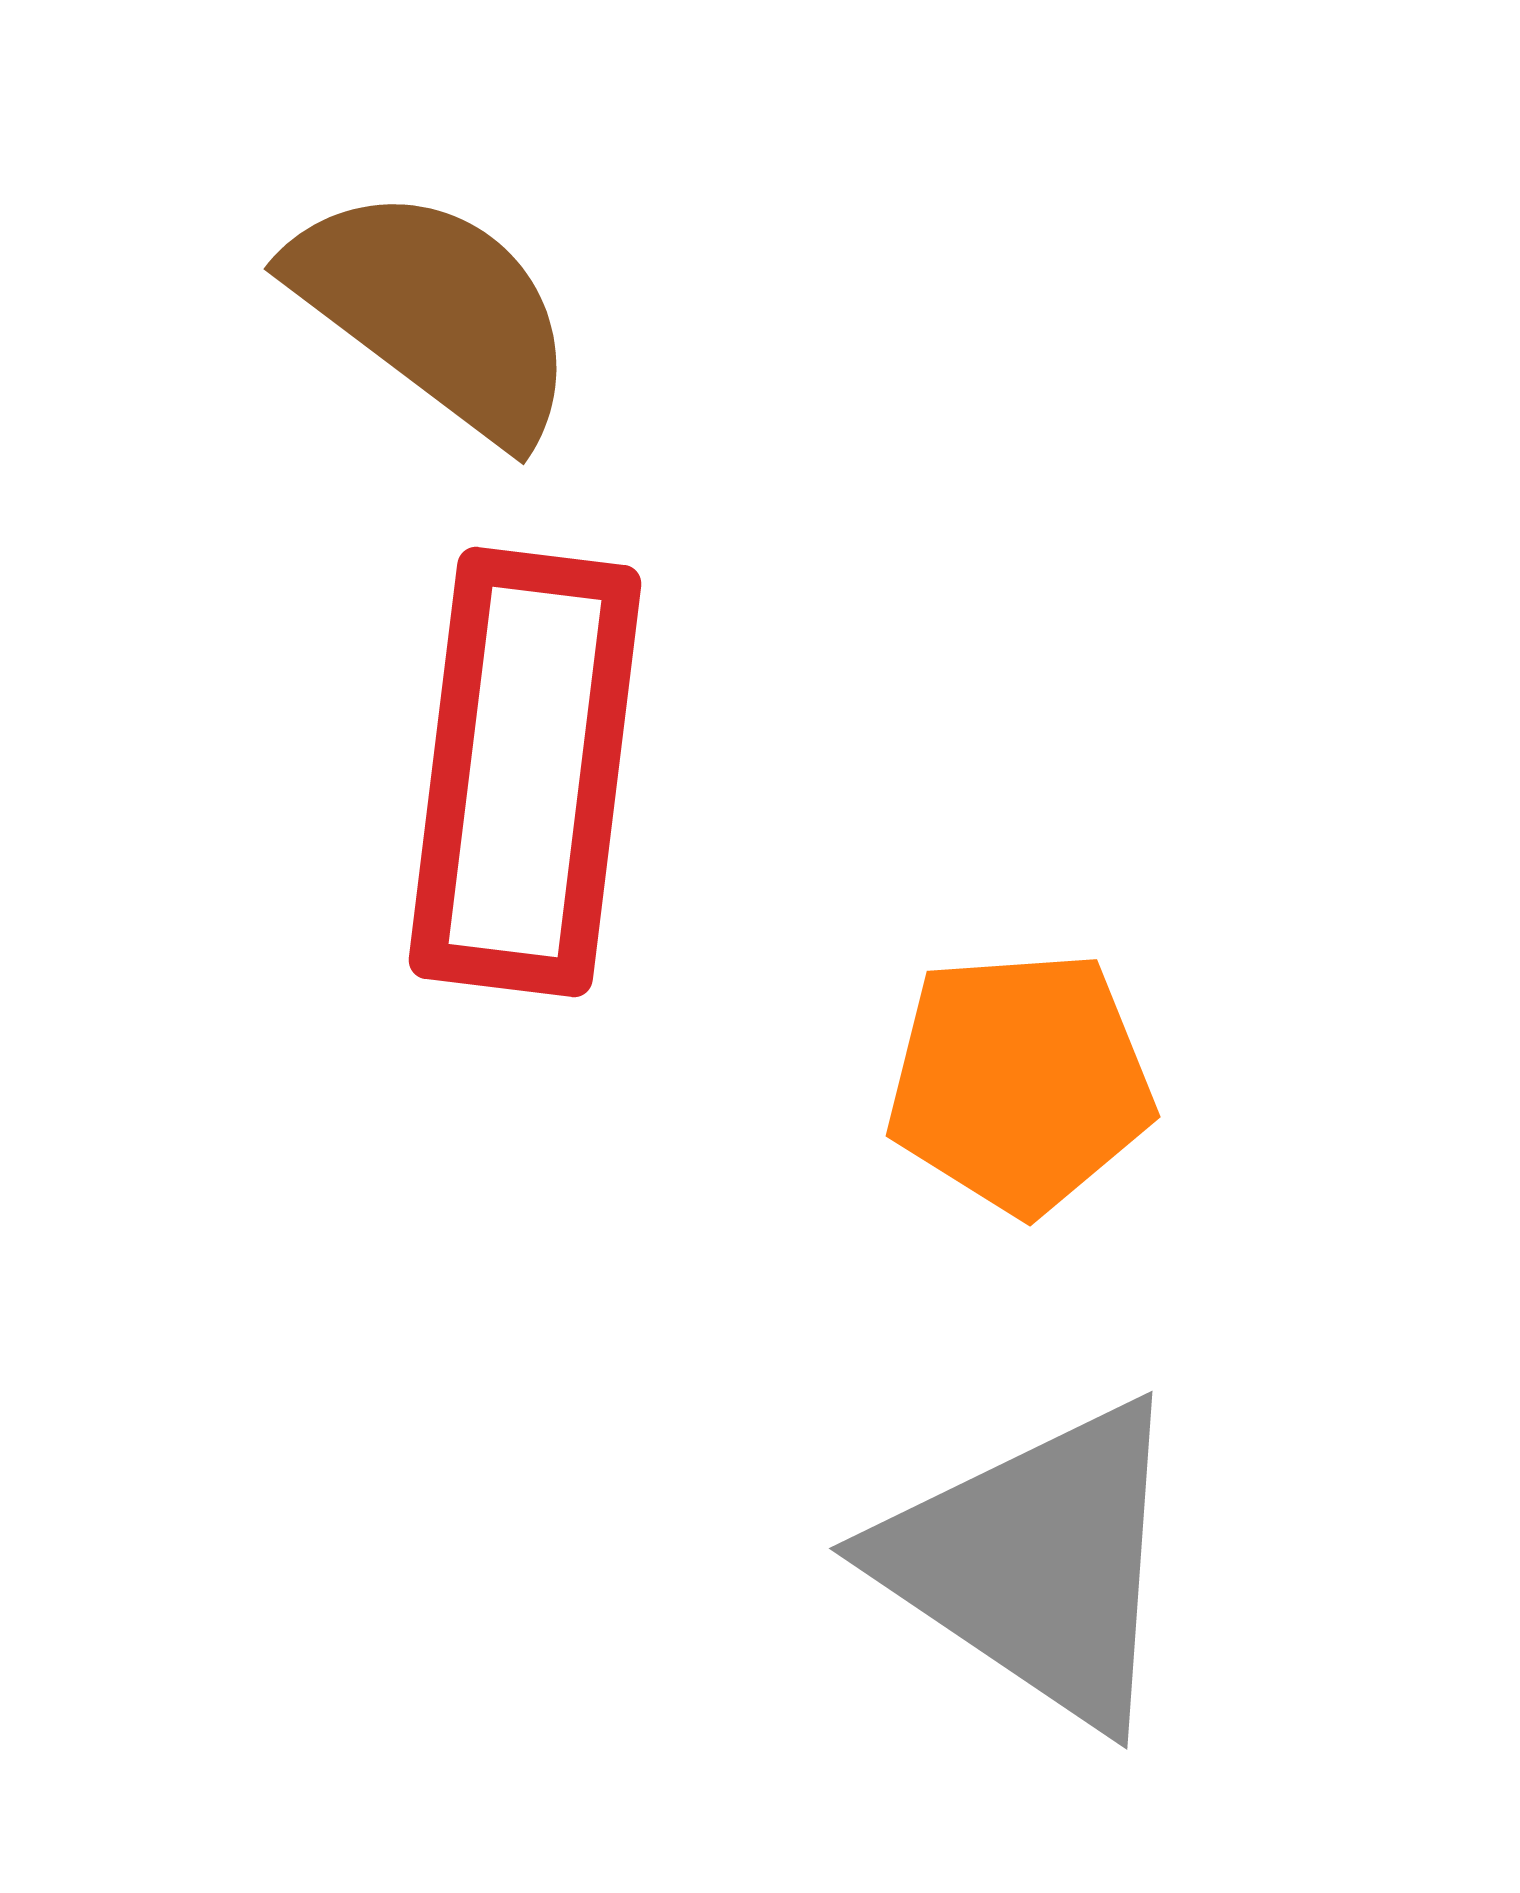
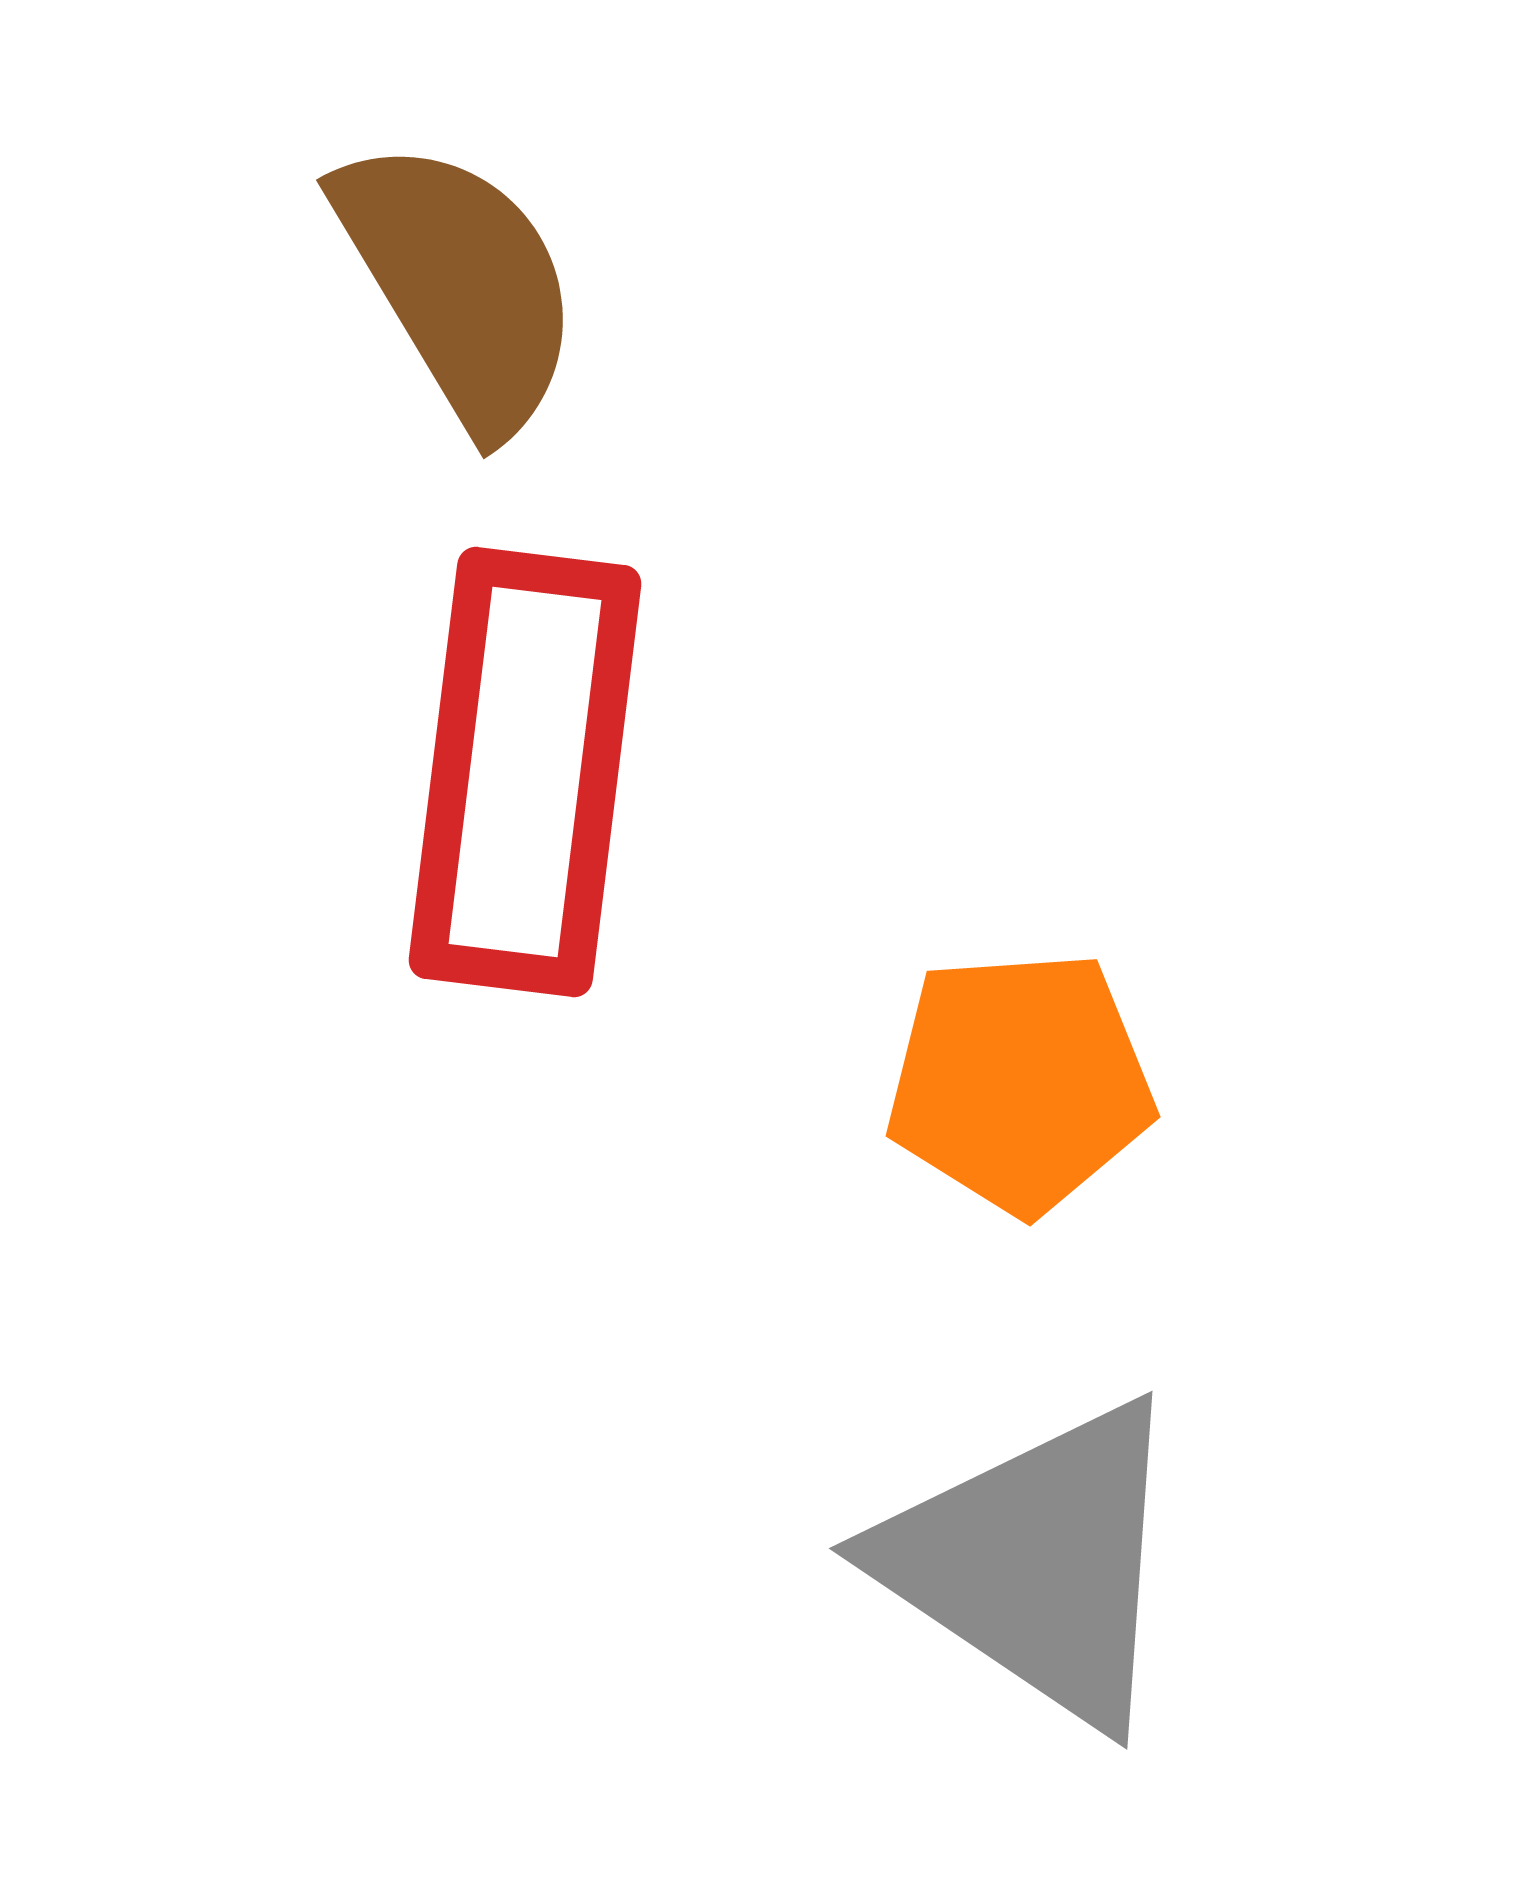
brown semicircle: moved 24 px right, 28 px up; rotated 22 degrees clockwise
